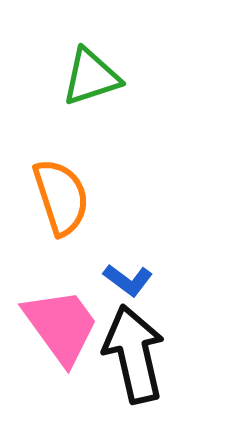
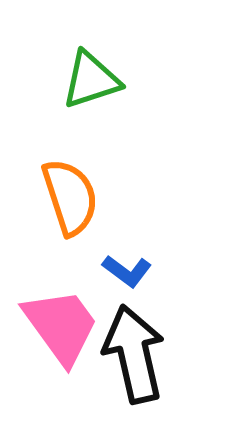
green triangle: moved 3 px down
orange semicircle: moved 9 px right
blue L-shape: moved 1 px left, 9 px up
